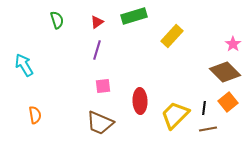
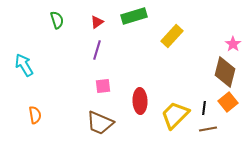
brown diamond: rotated 60 degrees clockwise
